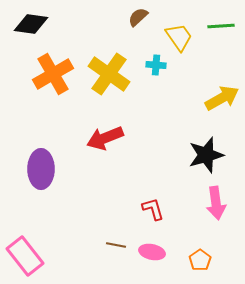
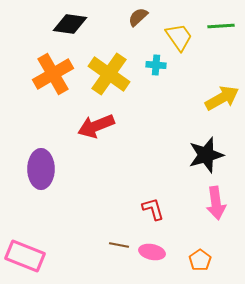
black diamond: moved 39 px right
red arrow: moved 9 px left, 12 px up
brown line: moved 3 px right
pink rectangle: rotated 30 degrees counterclockwise
